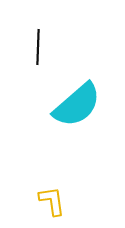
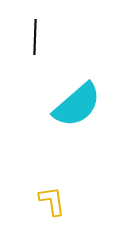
black line: moved 3 px left, 10 px up
